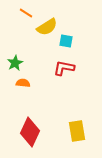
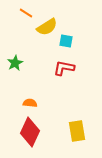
orange semicircle: moved 7 px right, 20 px down
